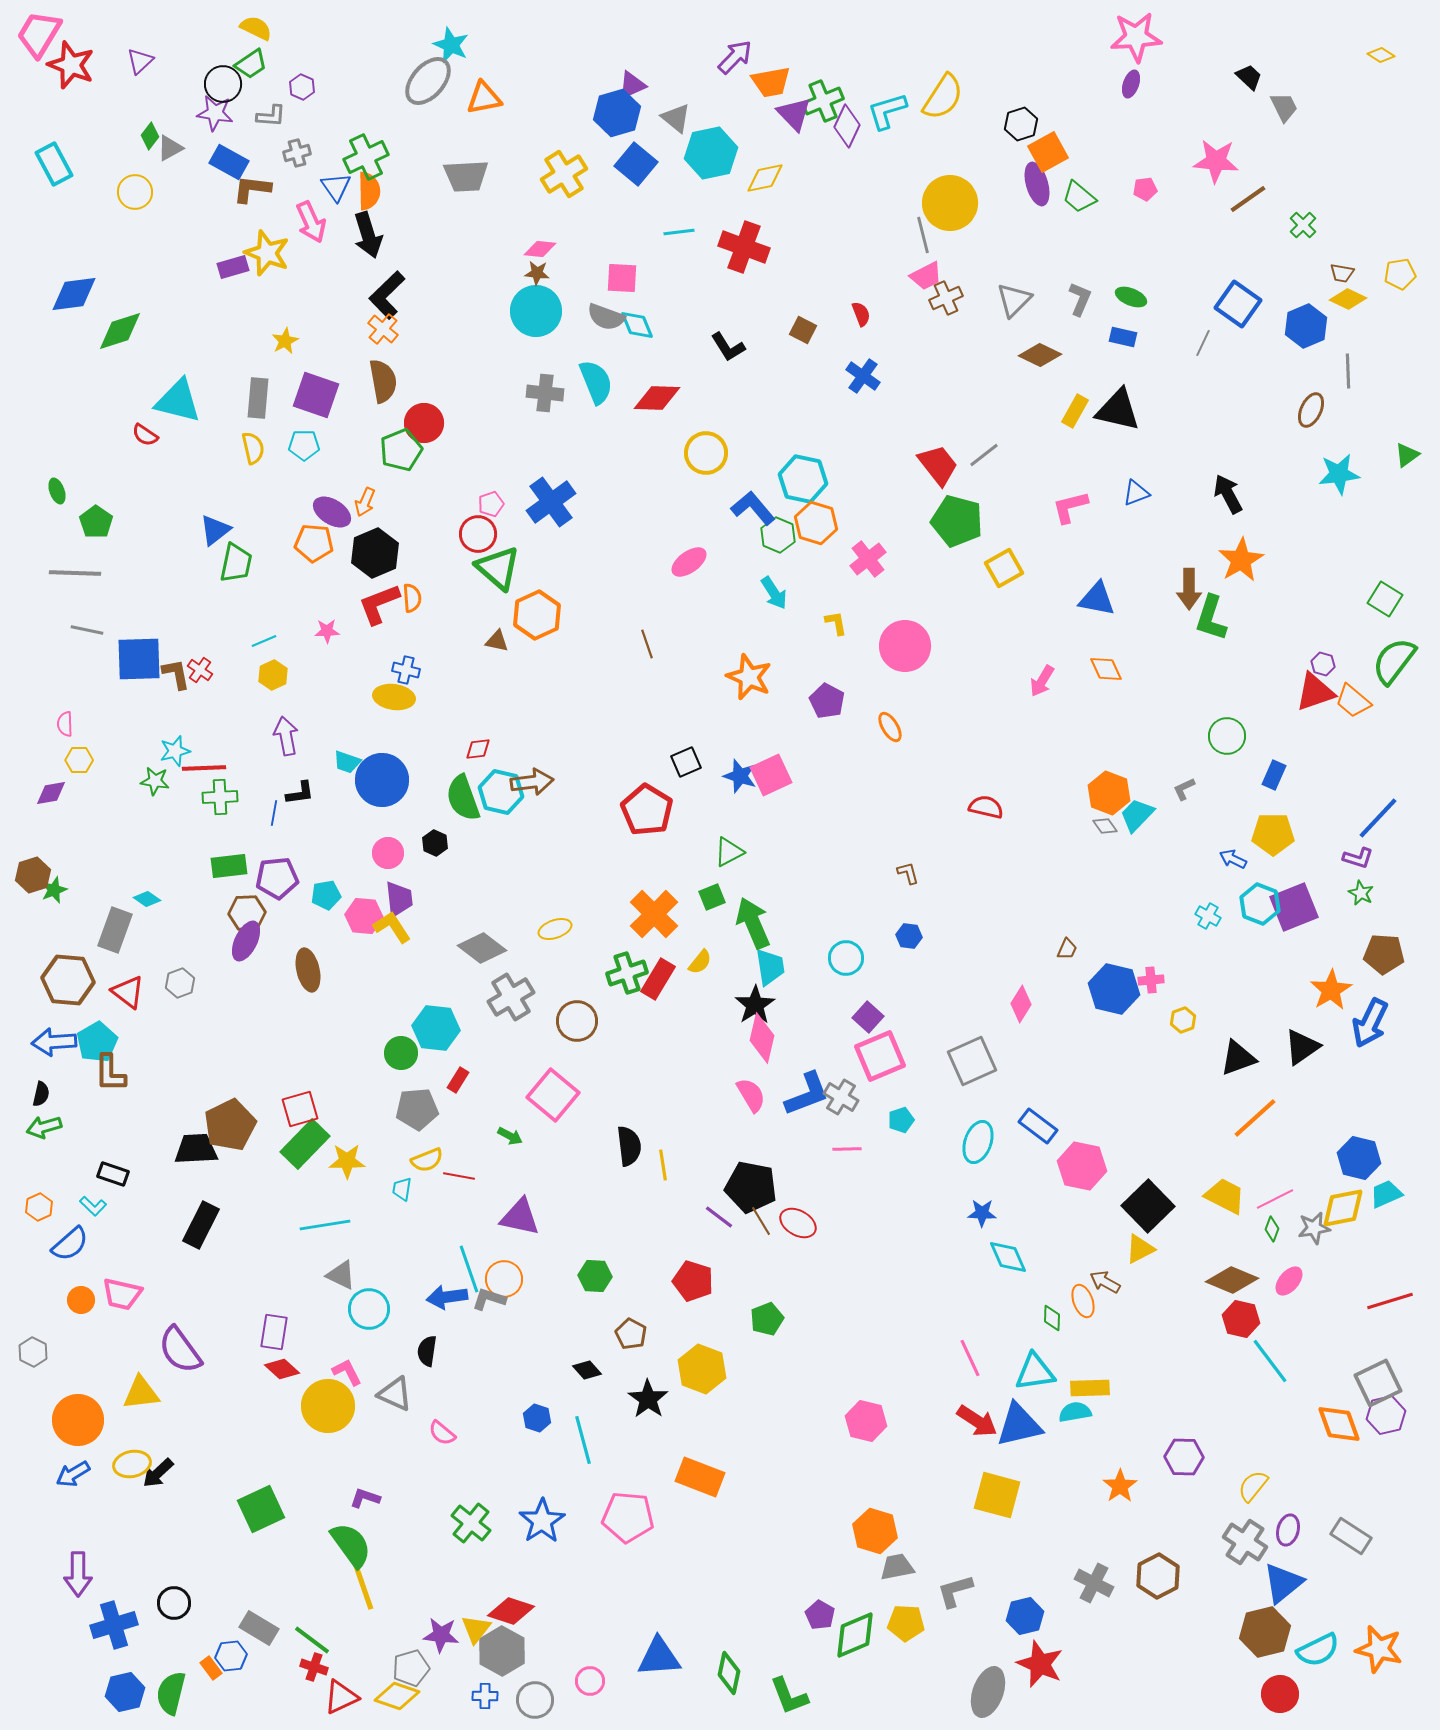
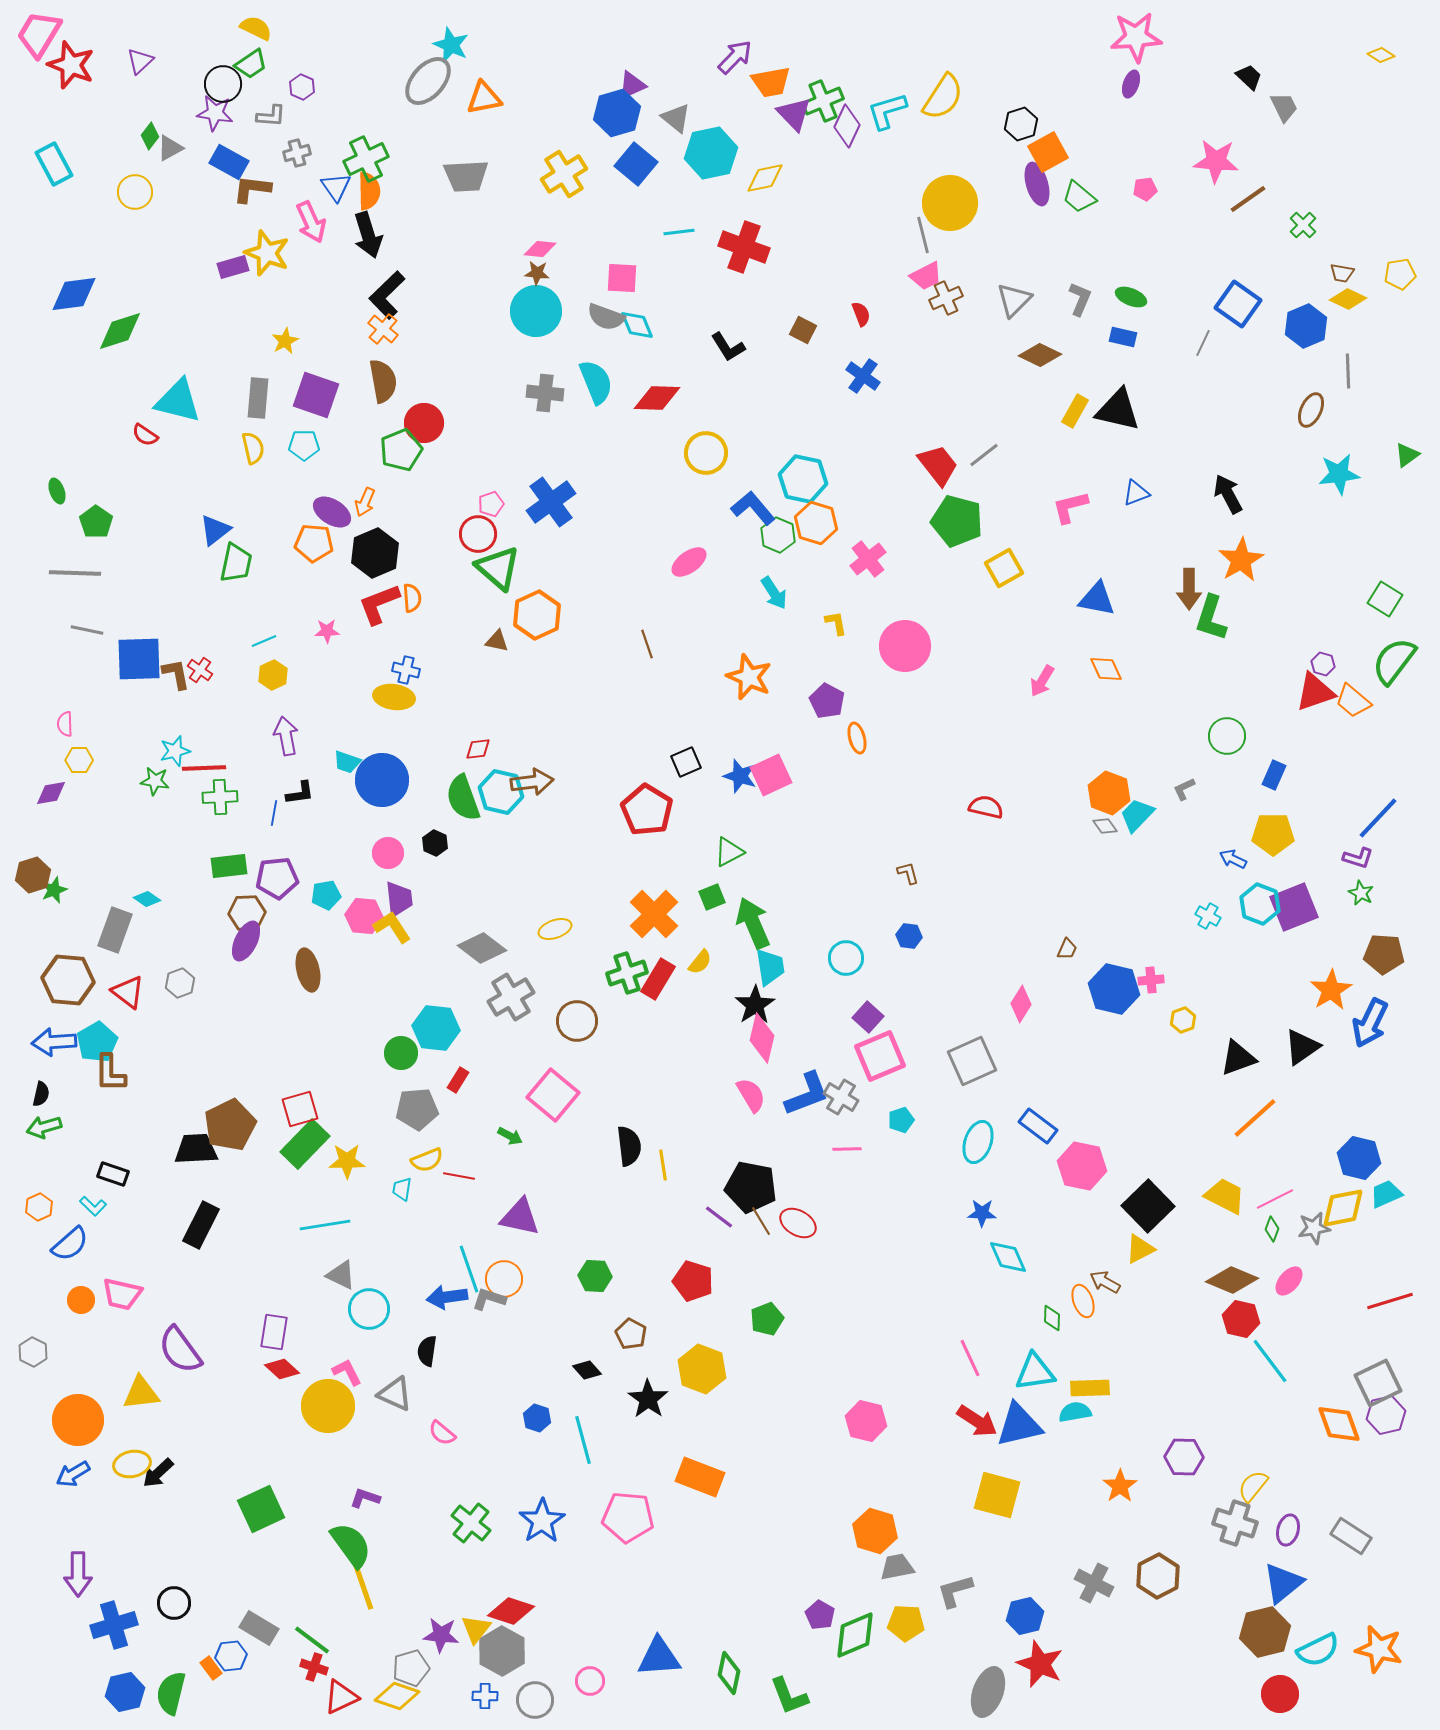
green cross at (366, 157): moved 2 px down
orange ellipse at (890, 727): moved 33 px left, 11 px down; rotated 16 degrees clockwise
gray cross at (1245, 1542): moved 10 px left, 19 px up; rotated 15 degrees counterclockwise
